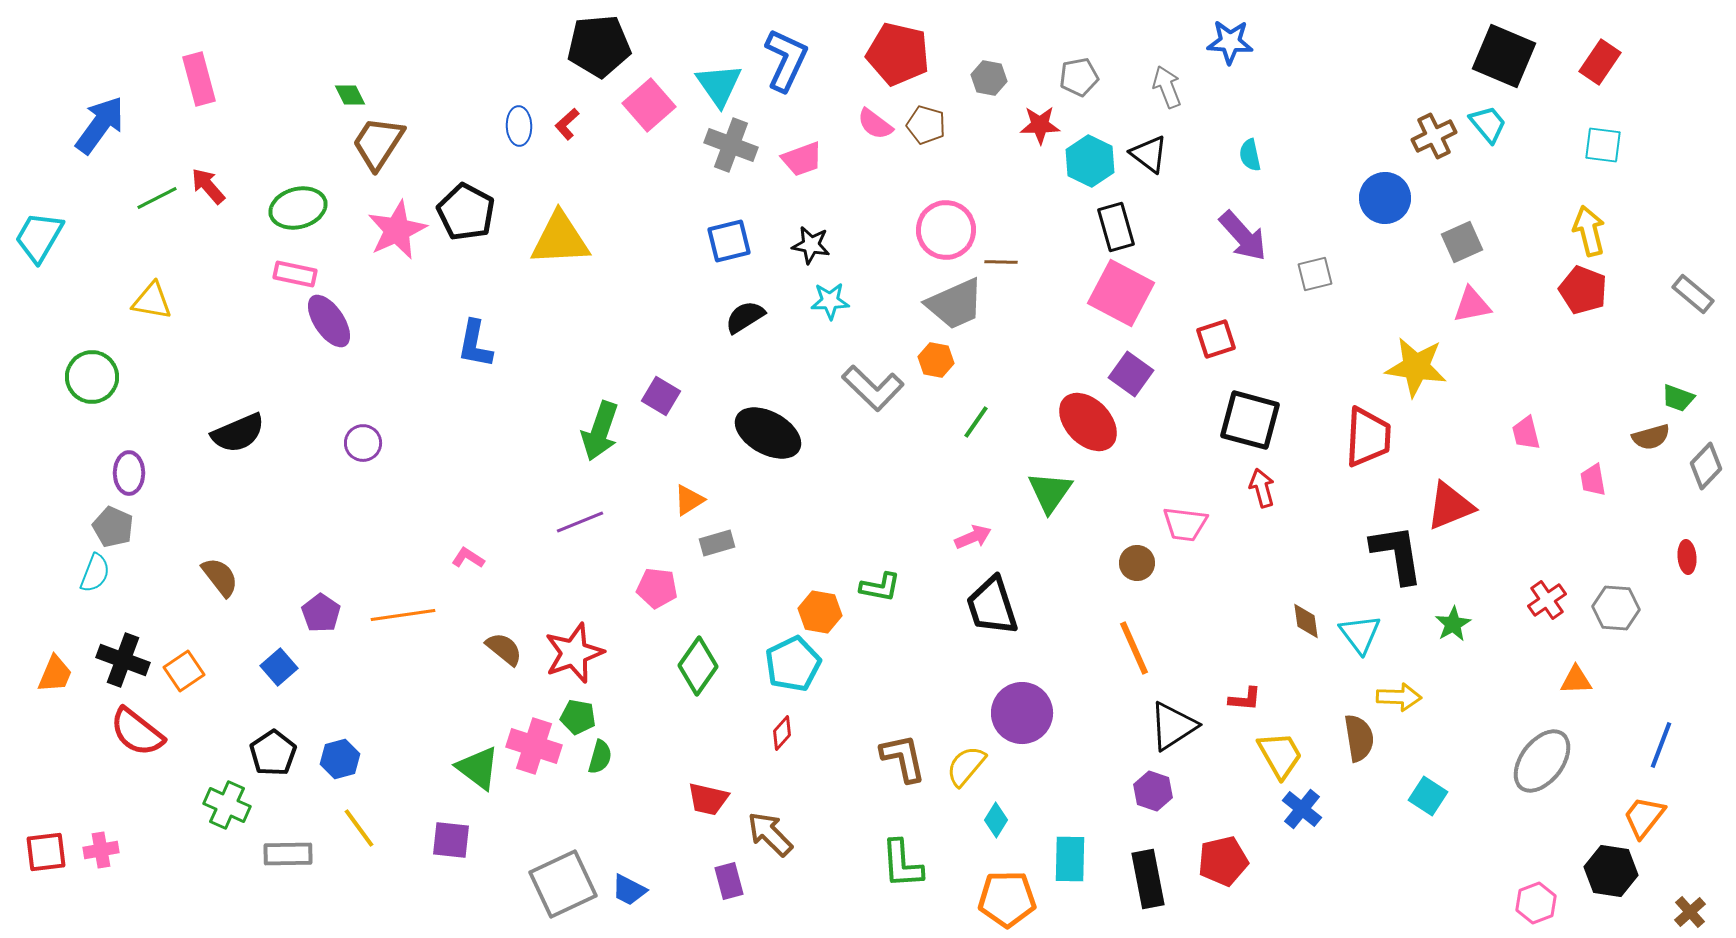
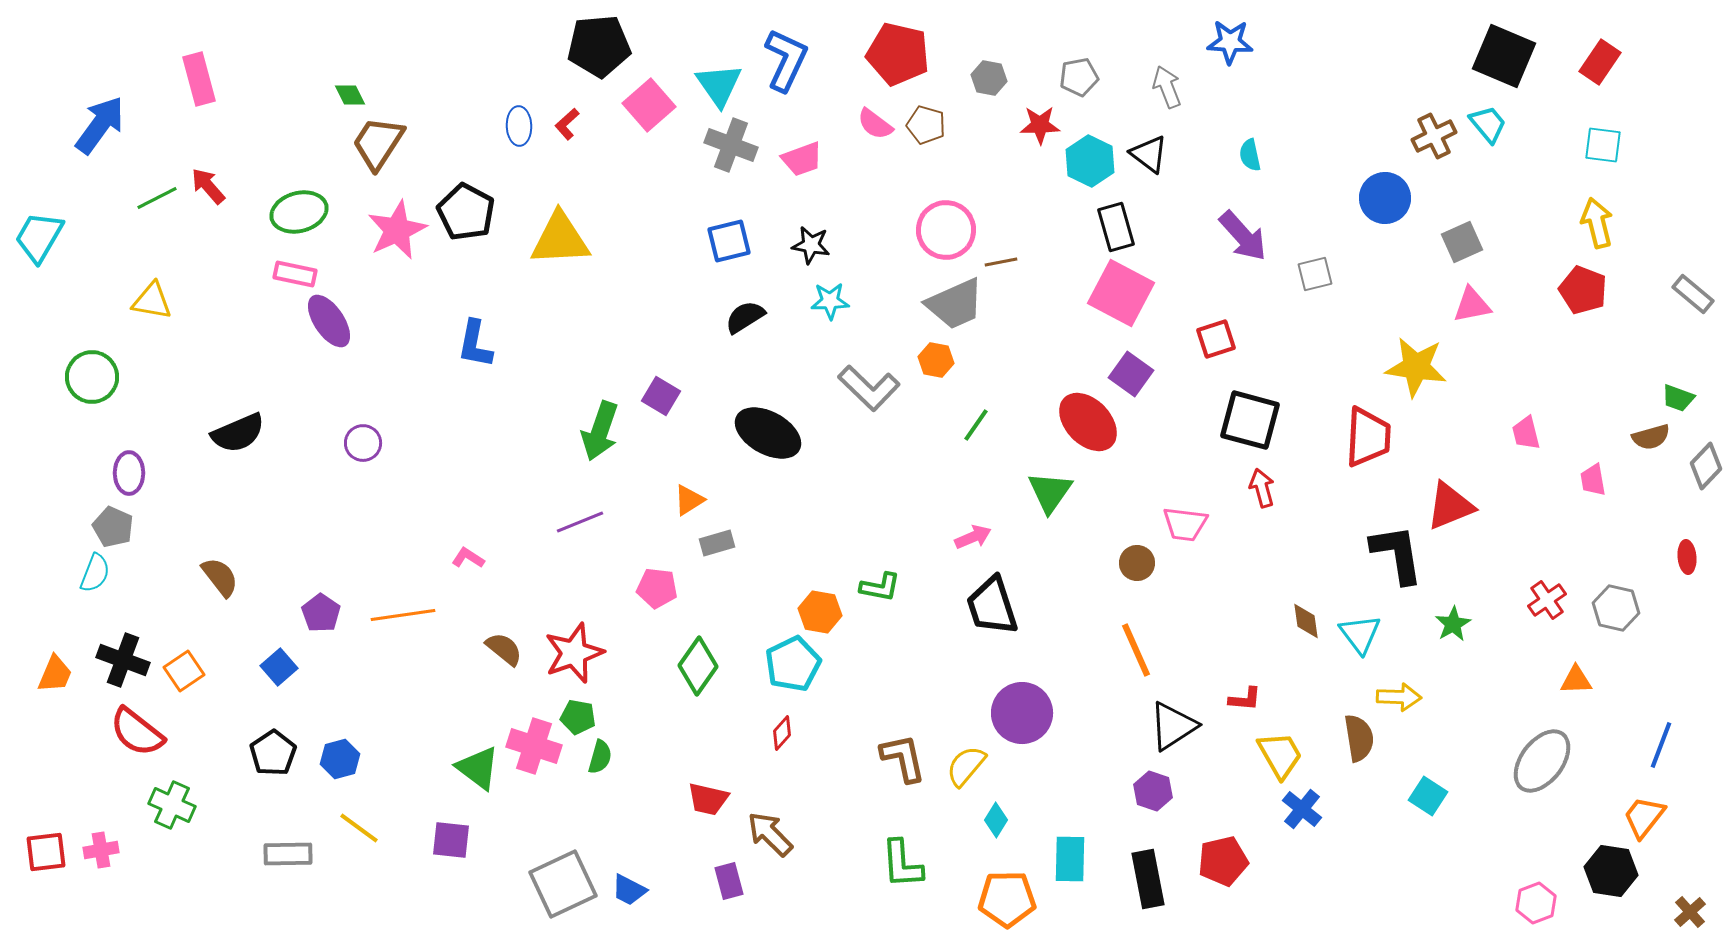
green ellipse at (298, 208): moved 1 px right, 4 px down
yellow arrow at (1589, 231): moved 8 px right, 8 px up
brown line at (1001, 262): rotated 12 degrees counterclockwise
gray L-shape at (873, 388): moved 4 px left
green line at (976, 422): moved 3 px down
gray hexagon at (1616, 608): rotated 9 degrees clockwise
orange line at (1134, 648): moved 2 px right, 2 px down
green cross at (227, 805): moved 55 px left
yellow line at (359, 828): rotated 18 degrees counterclockwise
